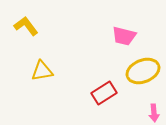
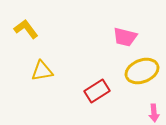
yellow L-shape: moved 3 px down
pink trapezoid: moved 1 px right, 1 px down
yellow ellipse: moved 1 px left
red rectangle: moved 7 px left, 2 px up
